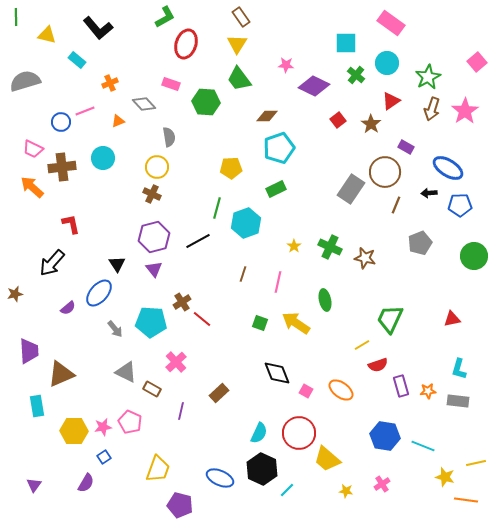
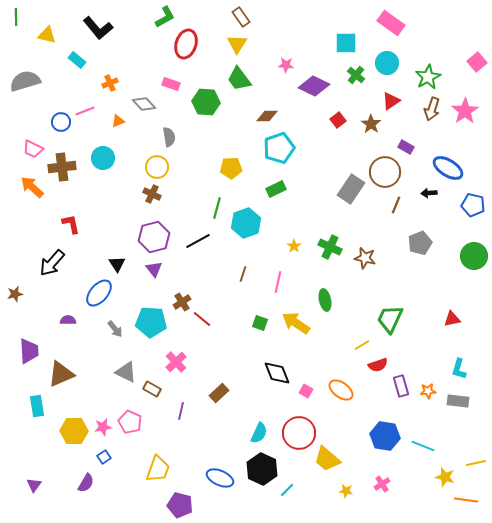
blue pentagon at (460, 205): moved 13 px right; rotated 15 degrees clockwise
purple semicircle at (68, 308): moved 12 px down; rotated 140 degrees counterclockwise
